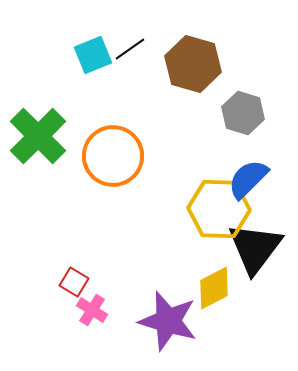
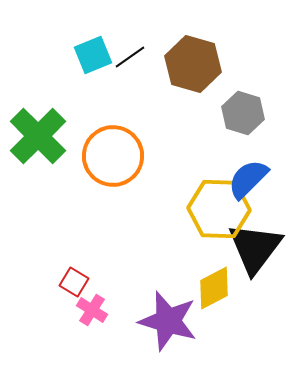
black line: moved 8 px down
